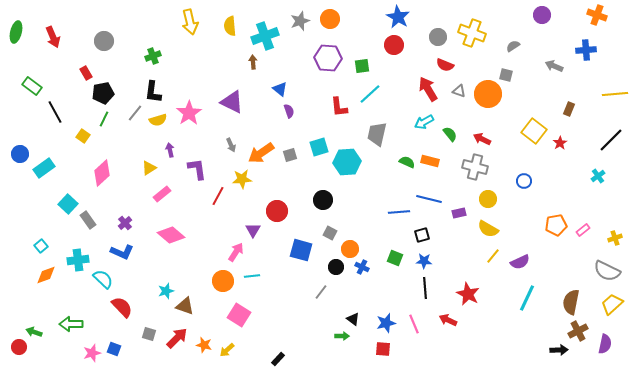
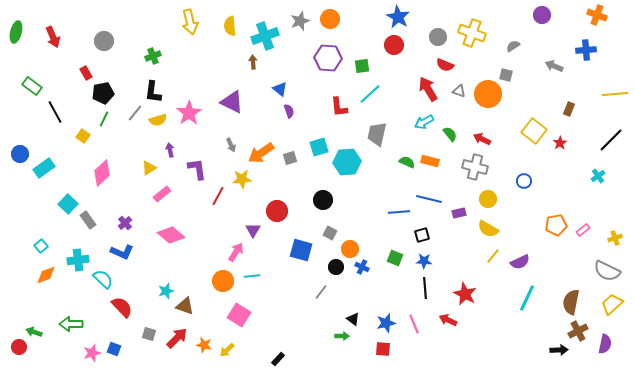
gray square at (290, 155): moved 3 px down
red star at (468, 294): moved 3 px left
